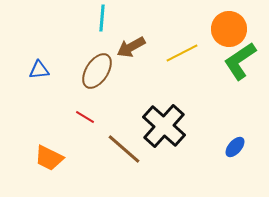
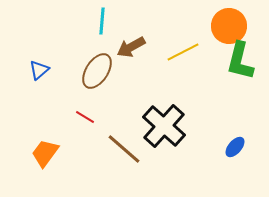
cyan line: moved 3 px down
orange circle: moved 3 px up
yellow line: moved 1 px right, 1 px up
green L-shape: rotated 42 degrees counterclockwise
blue triangle: rotated 35 degrees counterclockwise
orange trapezoid: moved 4 px left, 5 px up; rotated 100 degrees clockwise
